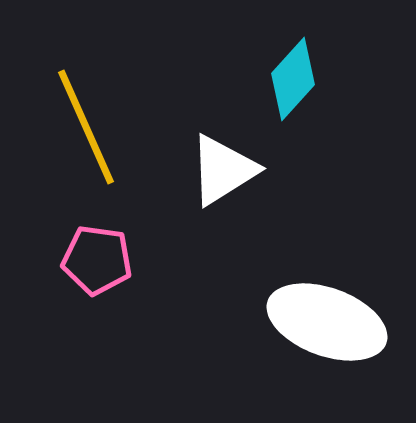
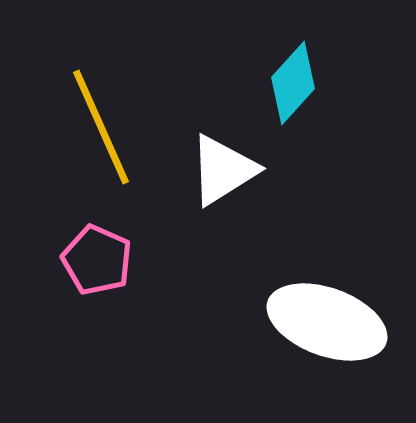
cyan diamond: moved 4 px down
yellow line: moved 15 px right
pink pentagon: rotated 16 degrees clockwise
